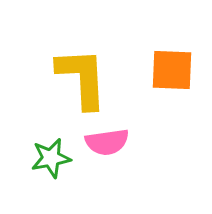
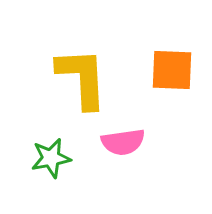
pink semicircle: moved 16 px right
